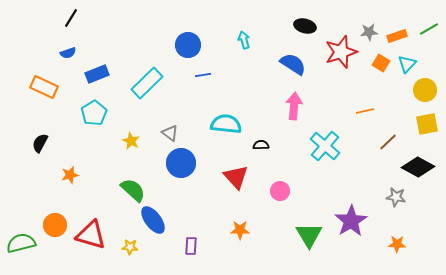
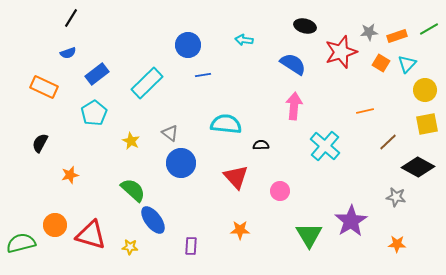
cyan arrow at (244, 40): rotated 66 degrees counterclockwise
blue rectangle at (97, 74): rotated 15 degrees counterclockwise
